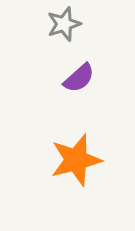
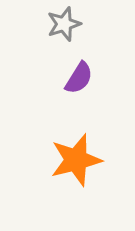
purple semicircle: rotated 16 degrees counterclockwise
